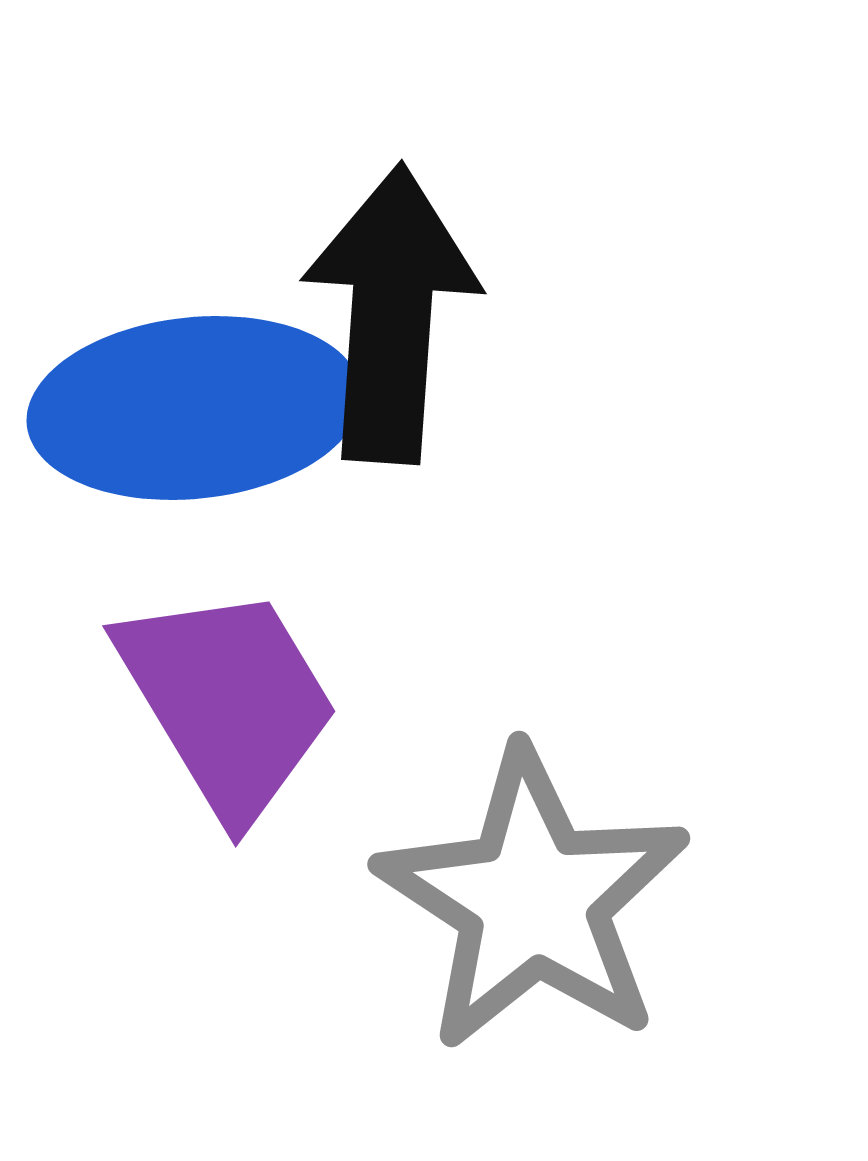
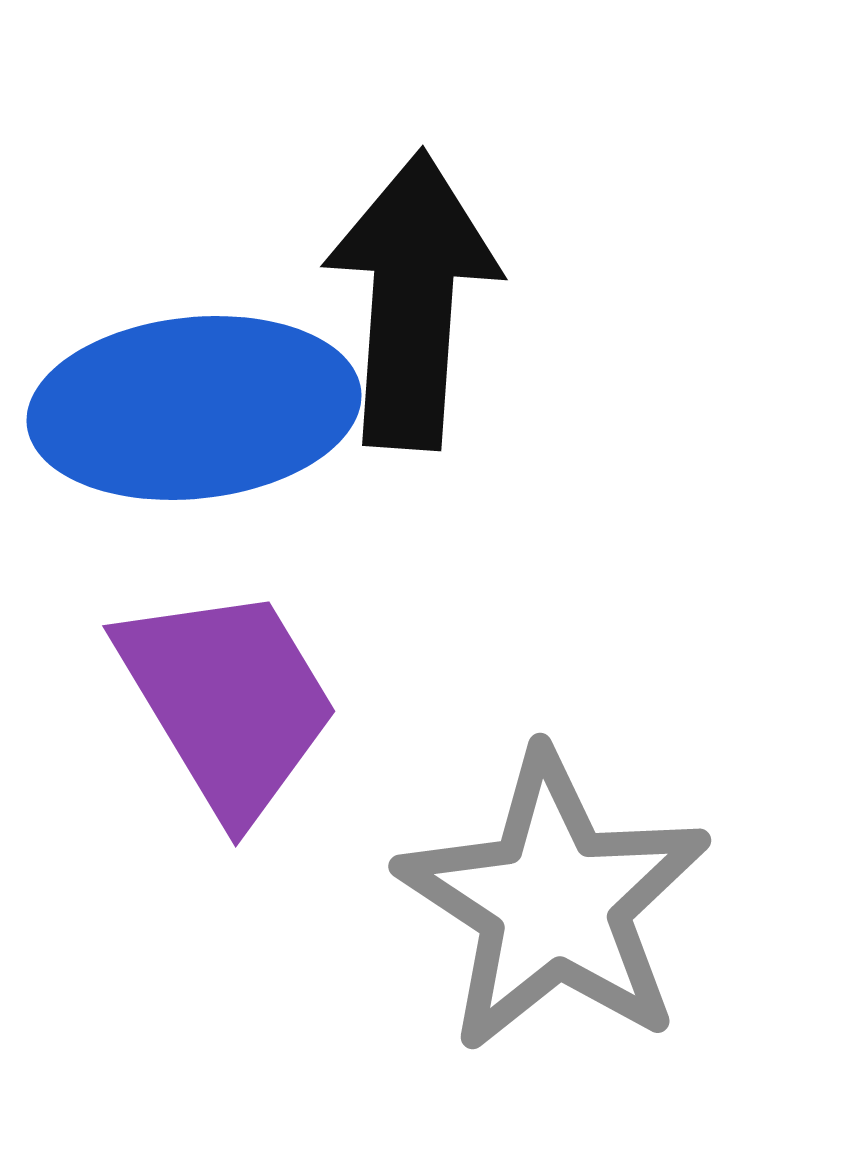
black arrow: moved 21 px right, 14 px up
gray star: moved 21 px right, 2 px down
